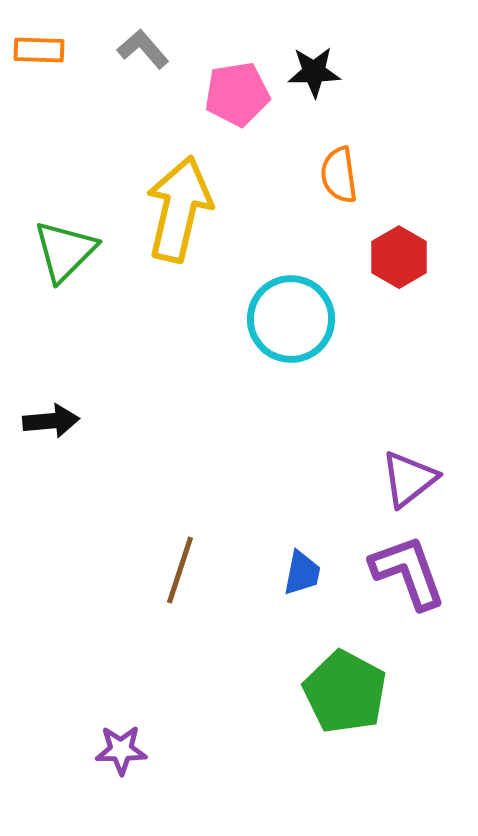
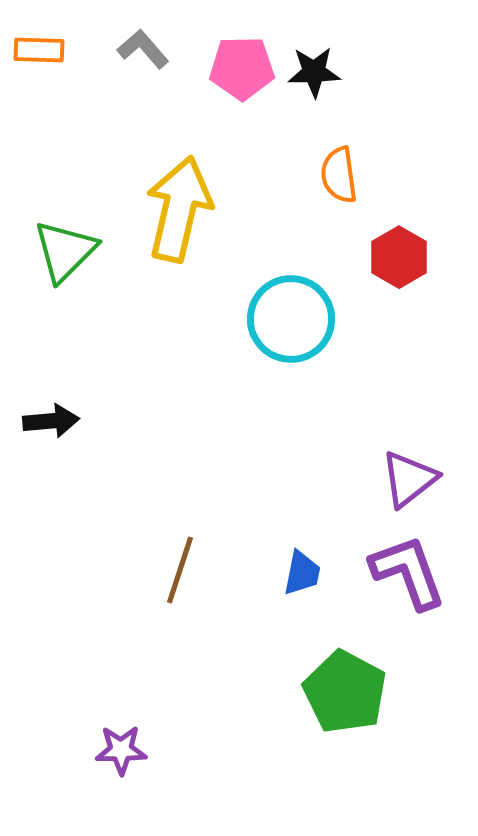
pink pentagon: moved 5 px right, 26 px up; rotated 8 degrees clockwise
